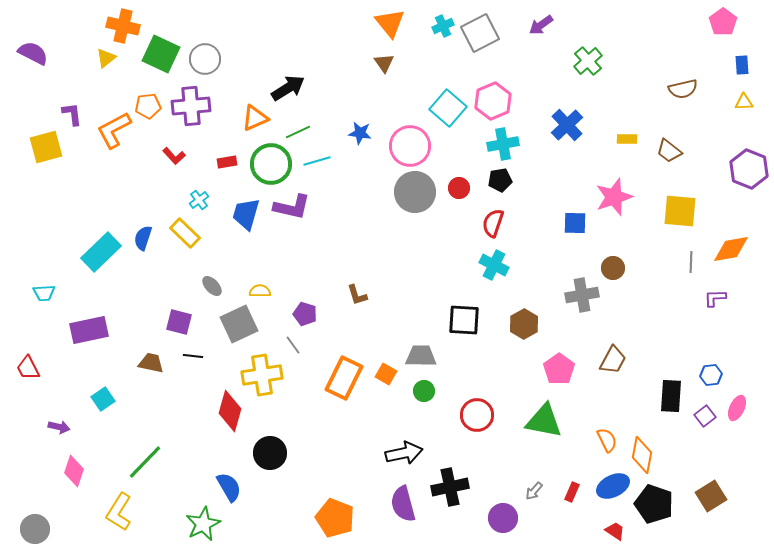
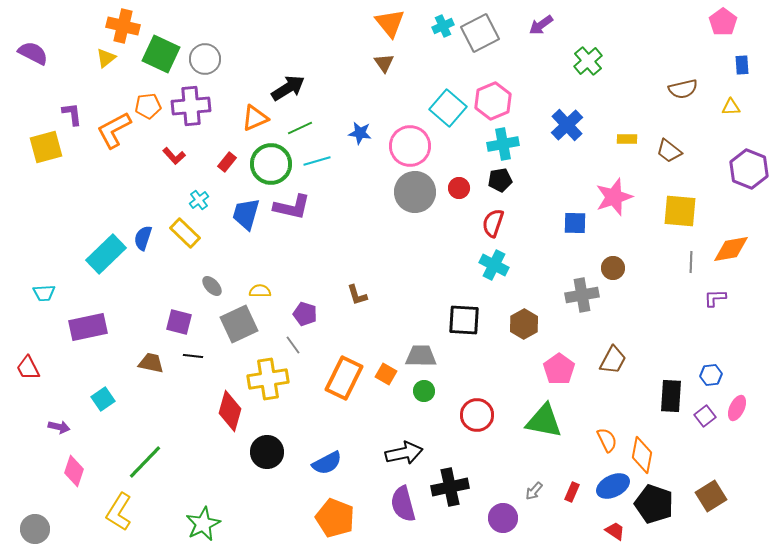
yellow triangle at (744, 102): moved 13 px left, 5 px down
green line at (298, 132): moved 2 px right, 4 px up
red rectangle at (227, 162): rotated 42 degrees counterclockwise
cyan rectangle at (101, 252): moved 5 px right, 2 px down
purple rectangle at (89, 330): moved 1 px left, 3 px up
yellow cross at (262, 375): moved 6 px right, 4 px down
black circle at (270, 453): moved 3 px left, 1 px up
blue semicircle at (229, 487): moved 98 px right, 24 px up; rotated 92 degrees clockwise
